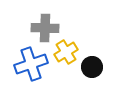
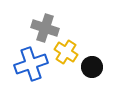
gray cross: rotated 16 degrees clockwise
yellow cross: rotated 25 degrees counterclockwise
